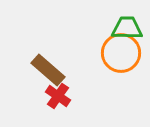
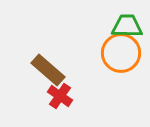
green trapezoid: moved 2 px up
red cross: moved 2 px right
